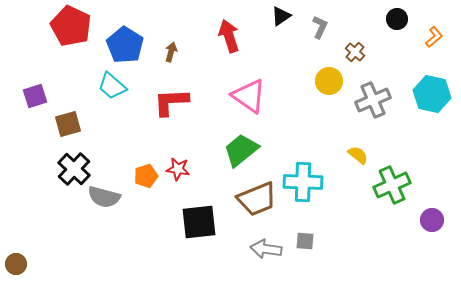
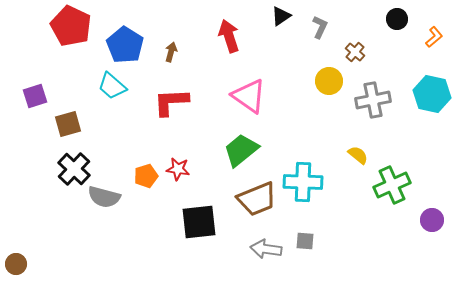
gray cross: rotated 12 degrees clockwise
